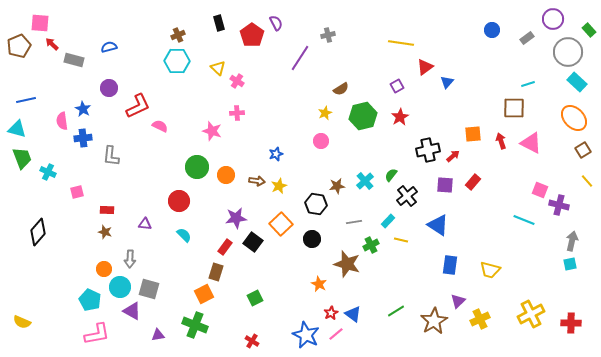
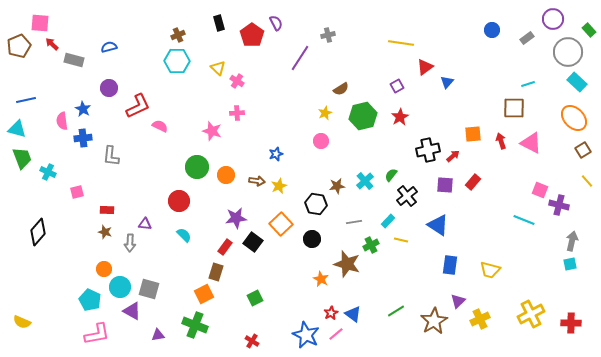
gray arrow at (130, 259): moved 16 px up
orange star at (319, 284): moved 2 px right, 5 px up
